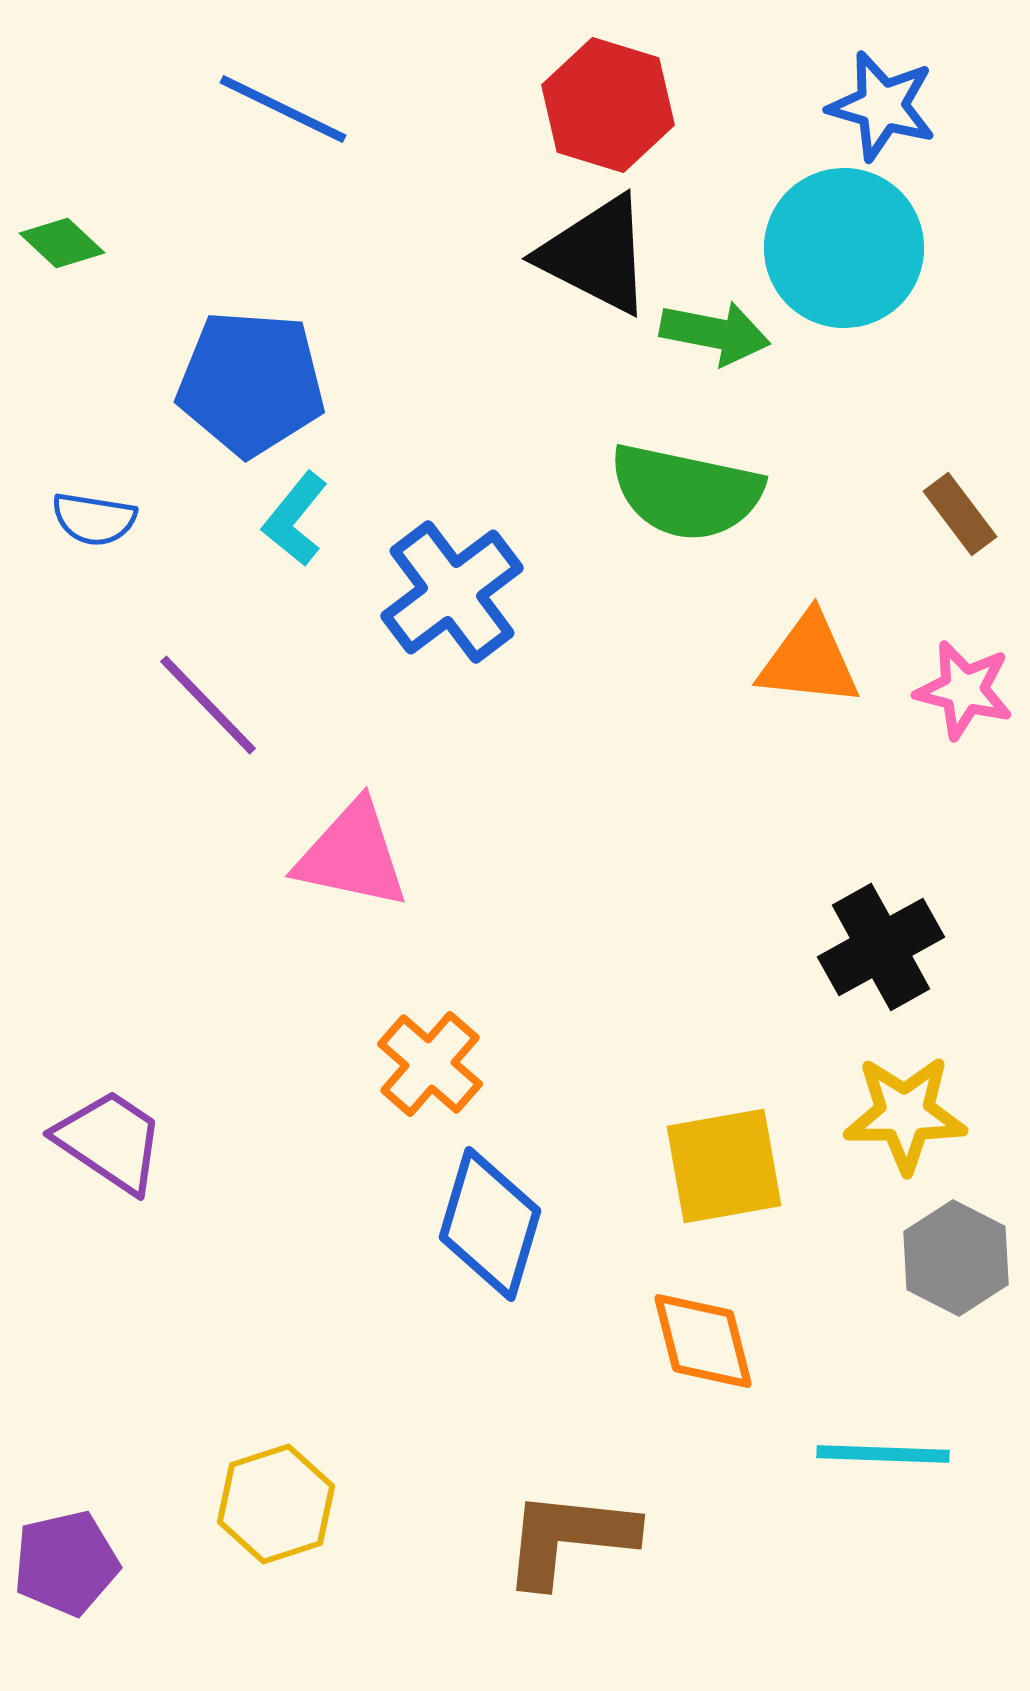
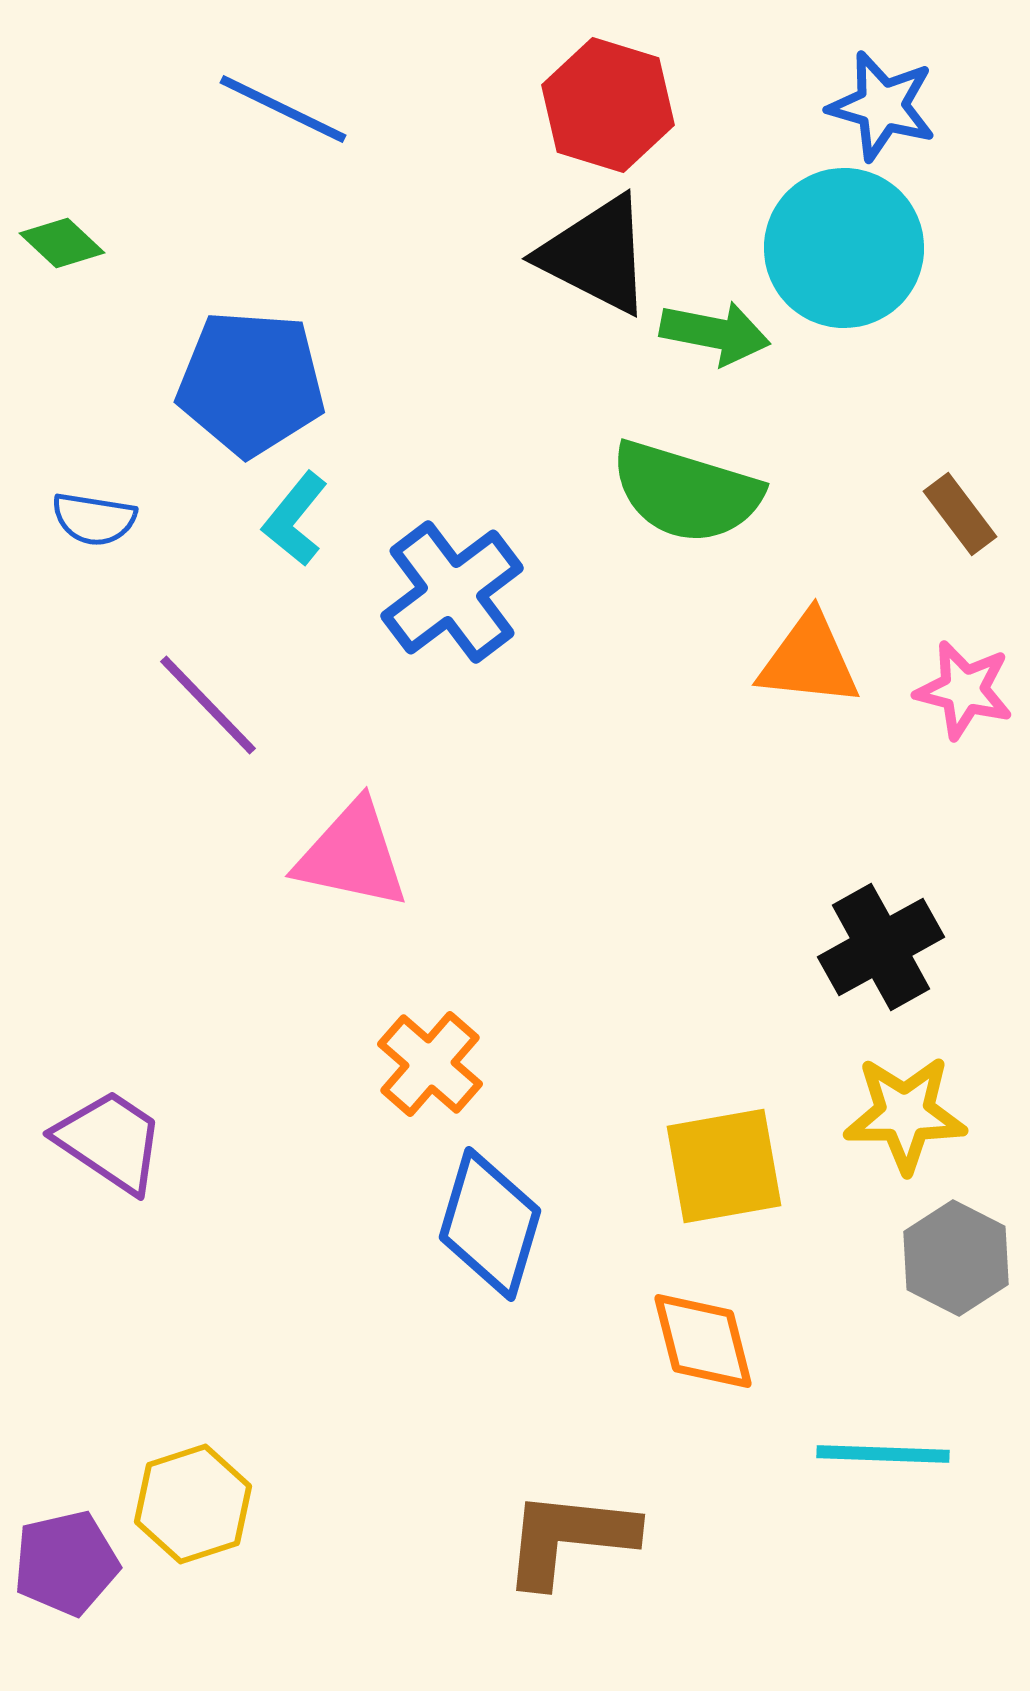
green semicircle: rotated 5 degrees clockwise
yellow hexagon: moved 83 px left
